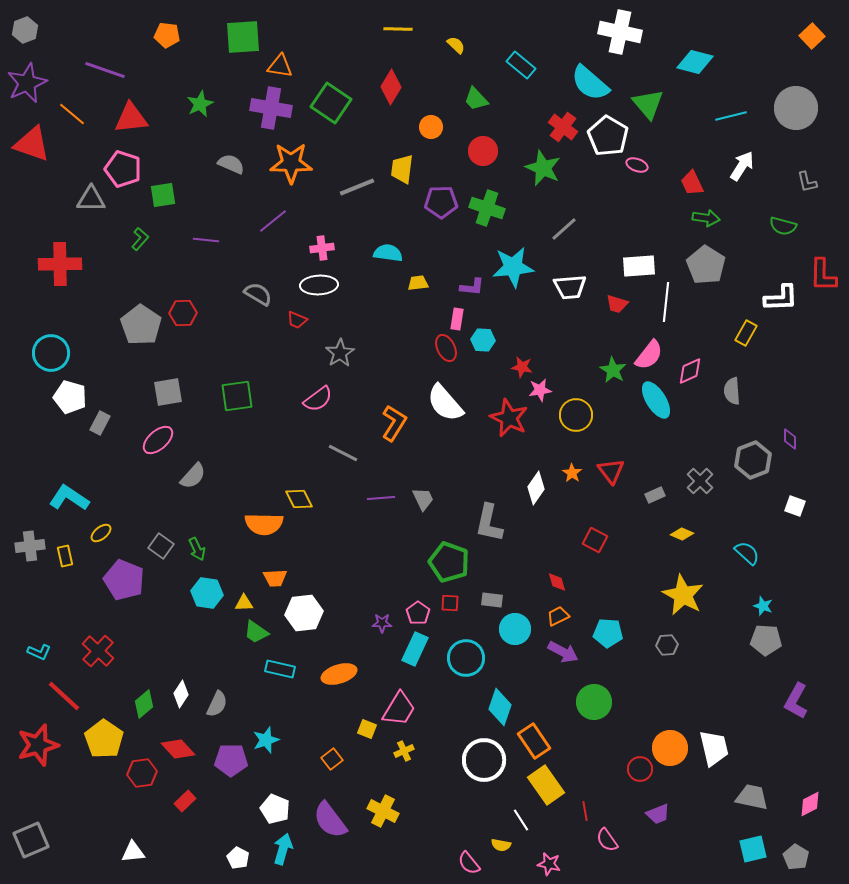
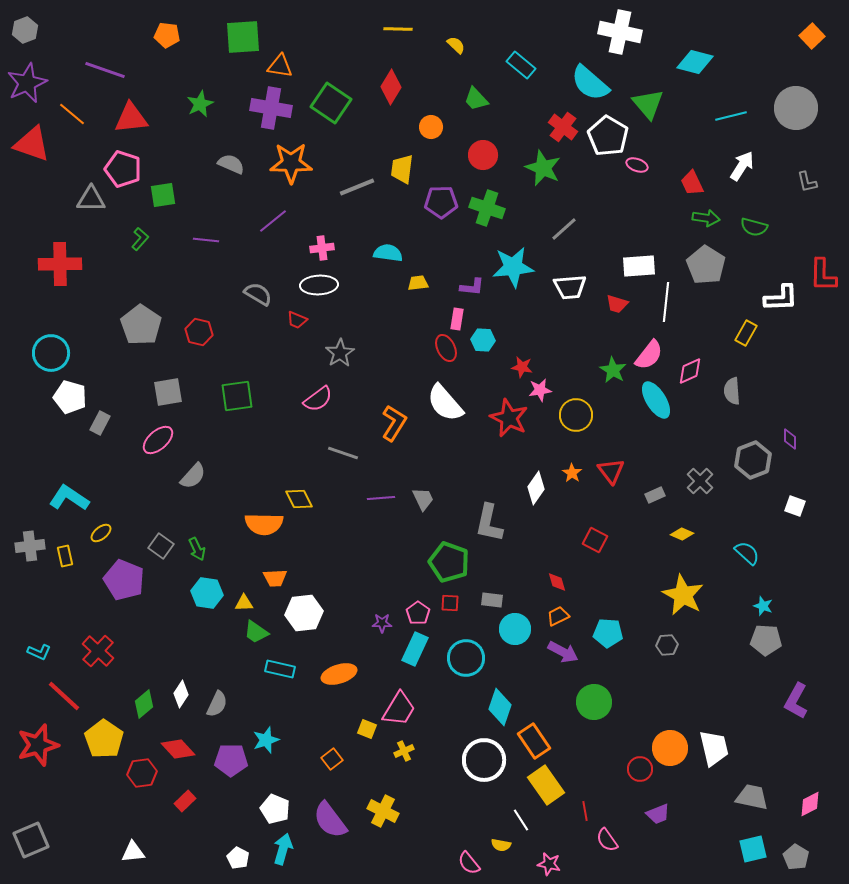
red circle at (483, 151): moved 4 px down
green semicircle at (783, 226): moved 29 px left, 1 px down
red hexagon at (183, 313): moved 16 px right, 19 px down; rotated 16 degrees clockwise
gray line at (343, 453): rotated 8 degrees counterclockwise
